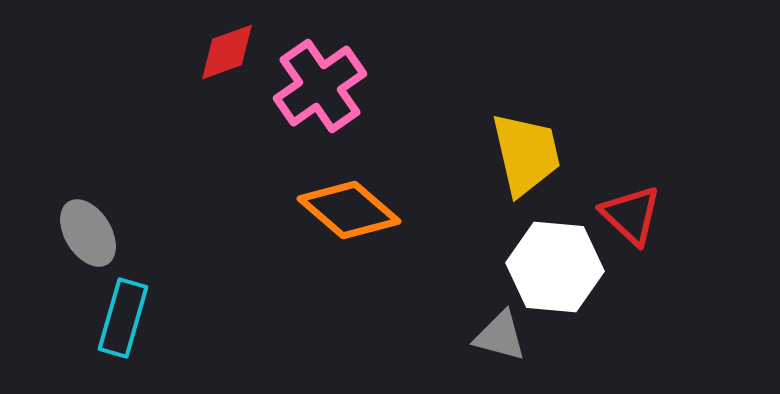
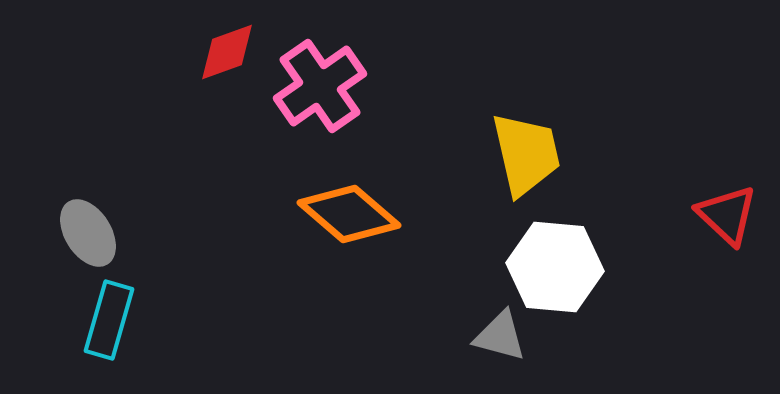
orange diamond: moved 4 px down
red triangle: moved 96 px right
cyan rectangle: moved 14 px left, 2 px down
